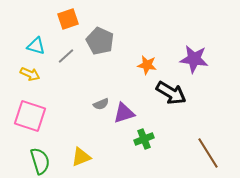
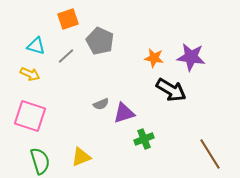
purple star: moved 3 px left, 2 px up
orange star: moved 7 px right, 7 px up
black arrow: moved 3 px up
brown line: moved 2 px right, 1 px down
